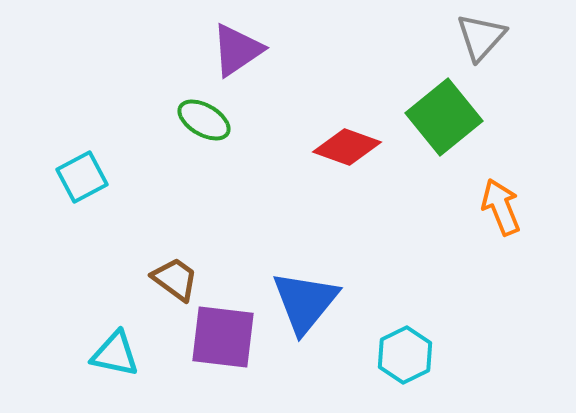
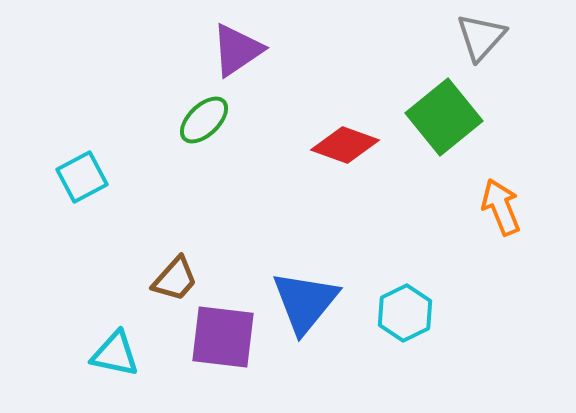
green ellipse: rotated 74 degrees counterclockwise
red diamond: moved 2 px left, 2 px up
brown trapezoid: rotated 96 degrees clockwise
cyan hexagon: moved 42 px up
